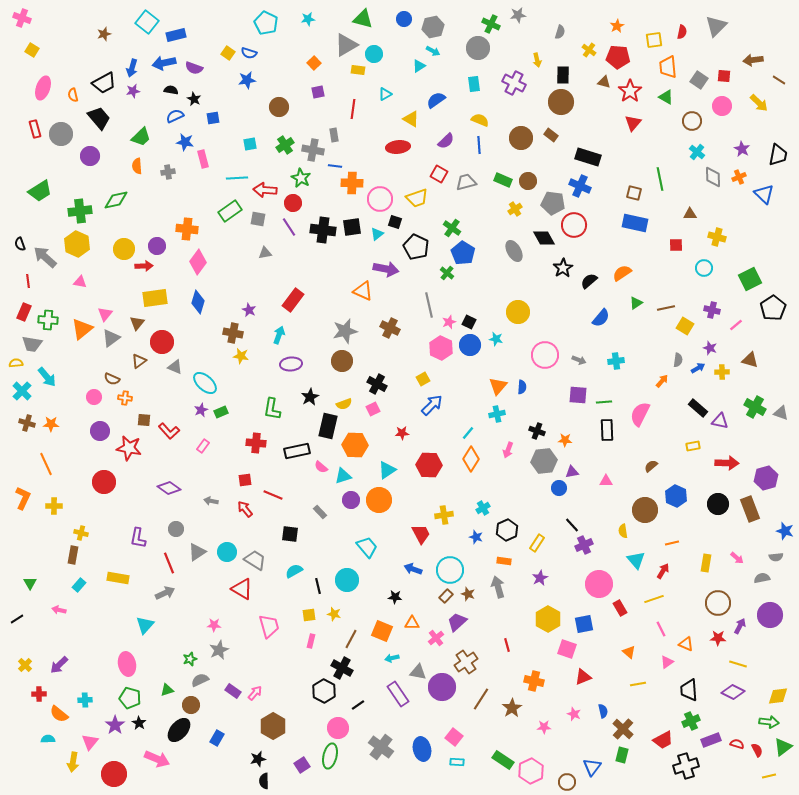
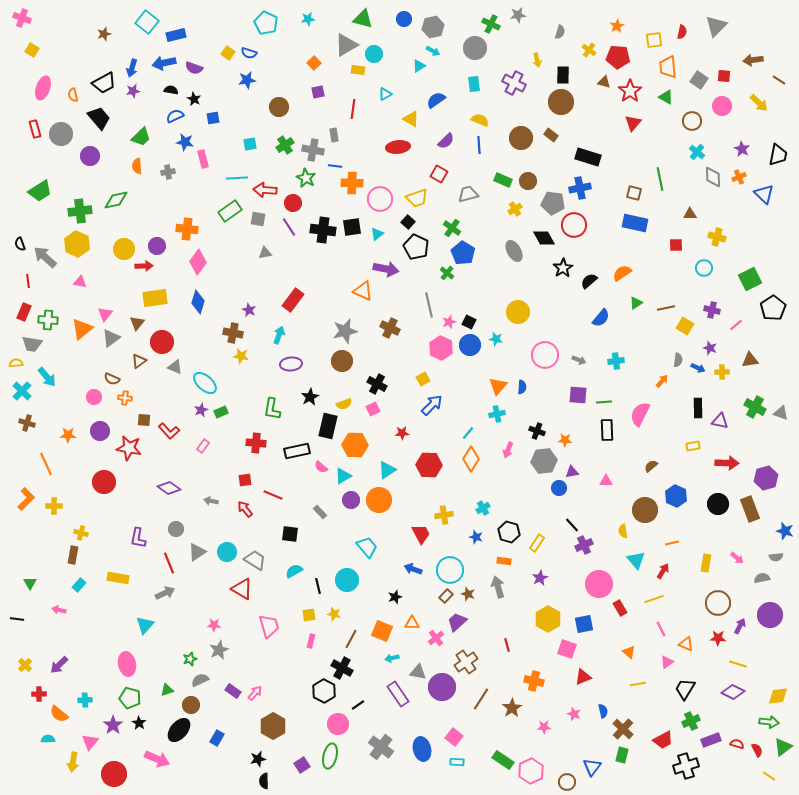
gray circle at (478, 48): moved 3 px left
green star at (301, 178): moved 5 px right
gray trapezoid at (466, 182): moved 2 px right, 12 px down
blue cross at (580, 186): moved 2 px down; rotated 35 degrees counterclockwise
black square at (395, 222): moved 13 px right; rotated 24 degrees clockwise
brown triangle at (750, 360): rotated 24 degrees counterclockwise
blue arrow at (698, 368): rotated 56 degrees clockwise
black rectangle at (698, 408): rotated 48 degrees clockwise
orange star at (51, 424): moved 17 px right, 11 px down
cyan triangle at (343, 476): rotated 12 degrees counterclockwise
orange L-shape at (23, 498): moved 3 px right, 1 px down; rotated 20 degrees clockwise
black hexagon at (507, 530): moved 2 px right, 2 px down; rotated 20 degrees counterclockwise
black star at (395, 597): rotated 24 degrees counterclockwise
black line at (17, 619): rotated 40 degrees clockwise
black trapezoid at (689, 690): moved 4 px left, 1 px up; rotated 35 degrees clockwise
purple star at (115, 725): moved 2 px left
pink circle at (338, 728): moved 4 px up
yellow line at (769, 776): rotated 48 degrees clockwise
